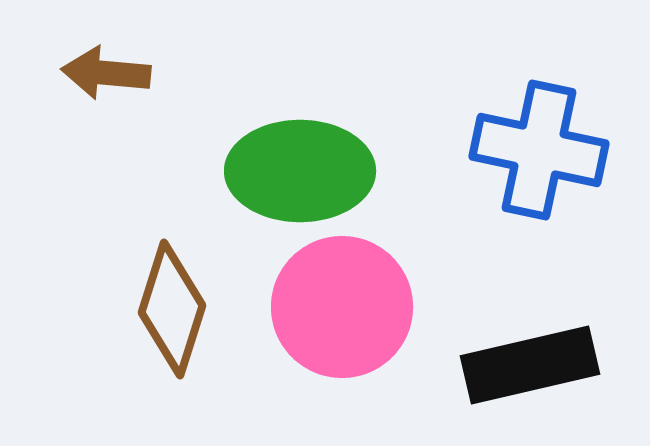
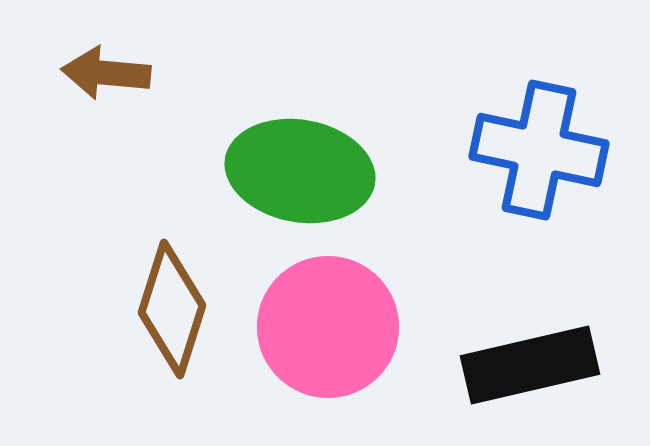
green ellipse: rotated 10 degrees clockwise
pink circle: moved 14 px left, 20 px down
